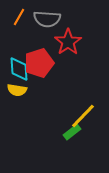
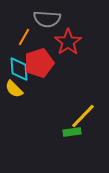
orange line: moved 5 px right, 20 px down
yellow semicircle: moved 3 px left, 1 px up; rotated 36 degrees clockwise
green rectangle: rotated 30 degrees clockwise
